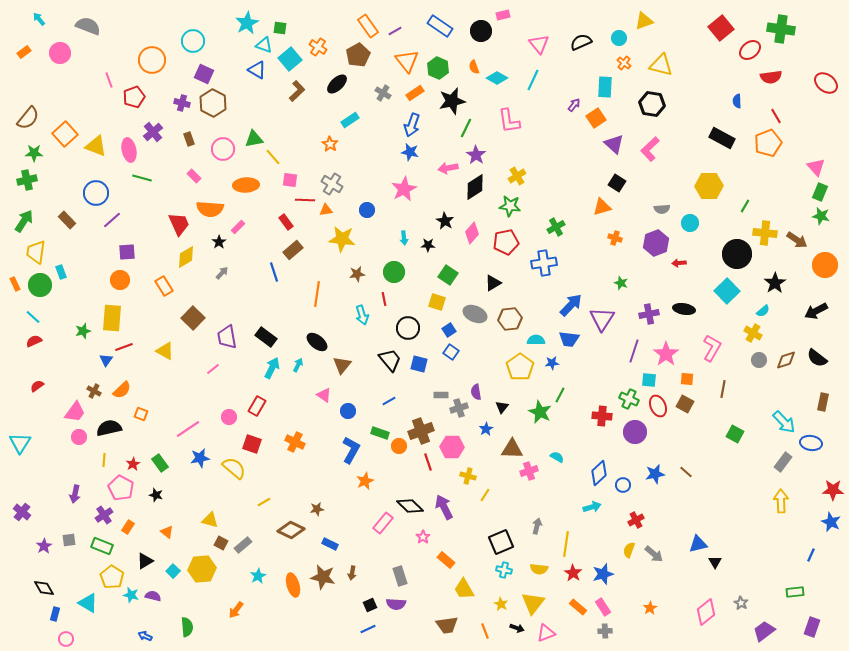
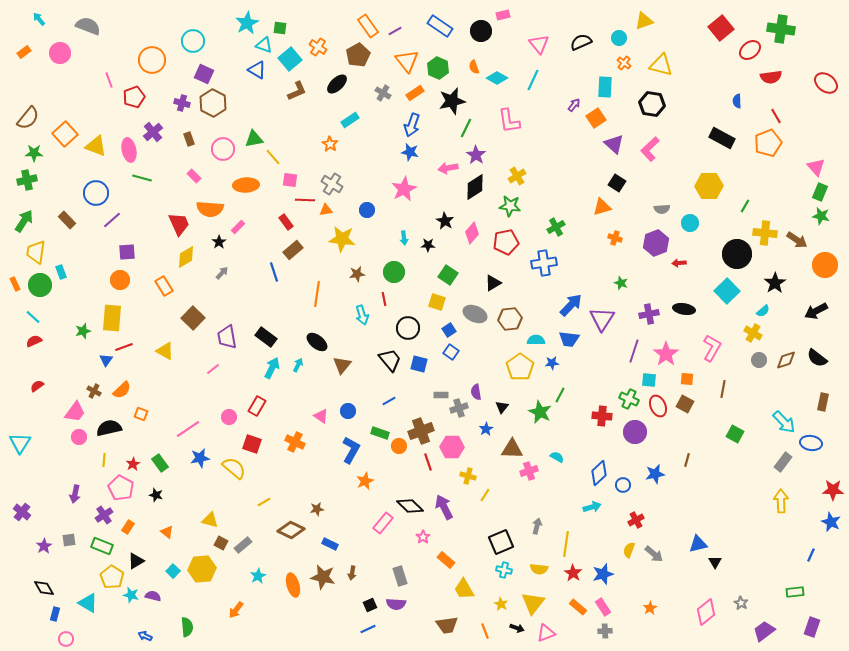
brown L-shape at (297, 91): rotated 20 degrees clockwise
pink triangle at (324, 395): moved 3 px left, 21 px down
brown line at (686, 472): moved 1 px right, 12 px up; rotated 64 degrees clockwise
black triangle at (145, 561): moved 9 px left
